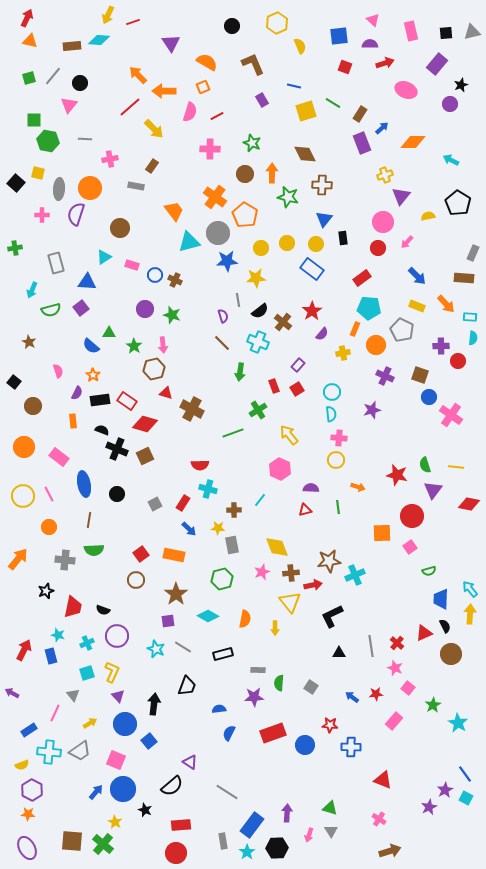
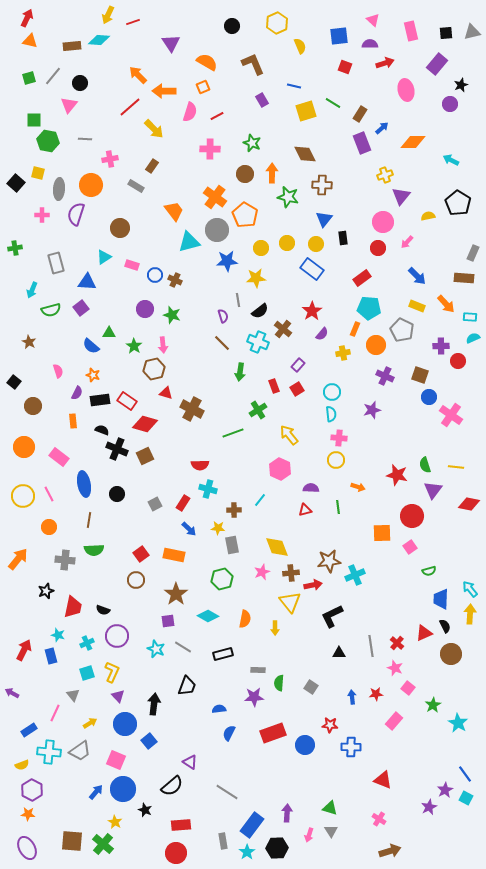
pink ellipse at (406, 90): rotated 55 degrees clockwise
gray rectangle at (136, 186): rotated 21 degrees clockwise
orange circle at (90, 188): moved 1 px right, 3 px up
gray circle at (218, 233): moved 1 px left, 3 px up
brown cross at (283, 322): moved 7 px down
cyan semicircle at (473, 338): rotated 120 degrees counterclockwise
orange star at (93, 375): rotated 16 degrees counterclockwise
blue arrow at (352, 697): rotated 48 degrees clockwise
